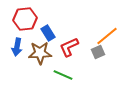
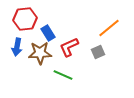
orange line: moved 2 px right, 8 px up
